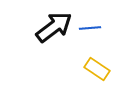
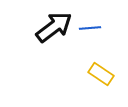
yellow rectangle: moved 4 px right, 5 px down
